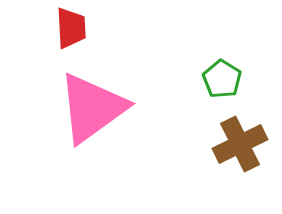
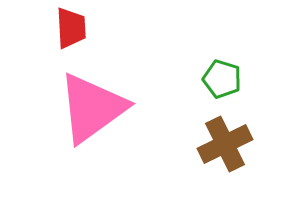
green pentagon: rotated 15 degrees counterclockwise
brown cross: moved 15 px left
